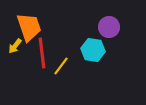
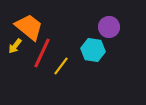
orange trapezoid: rotated 32 degrees counterclockwise
red line: rotated 32 degrees clockwise
